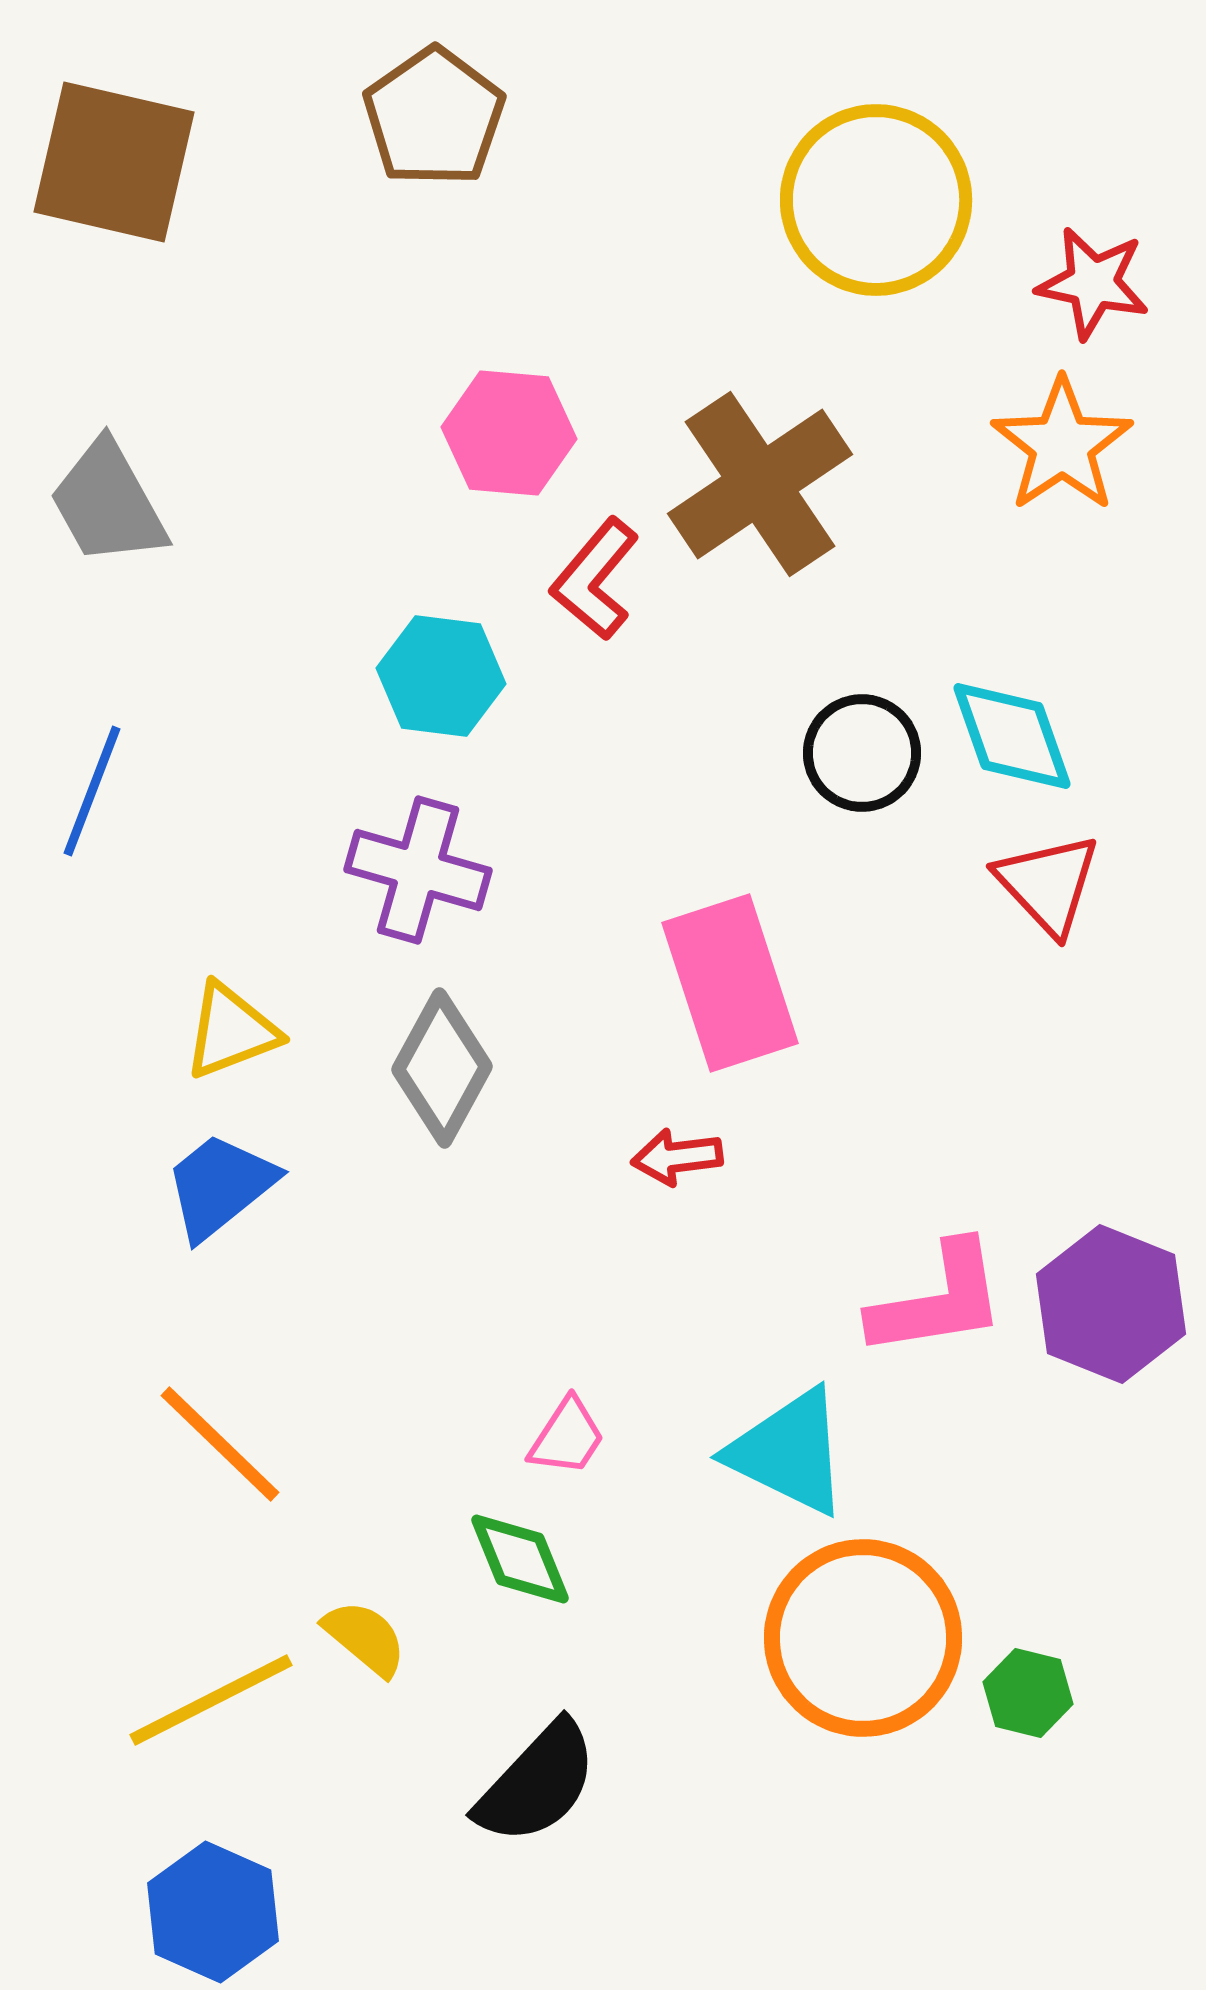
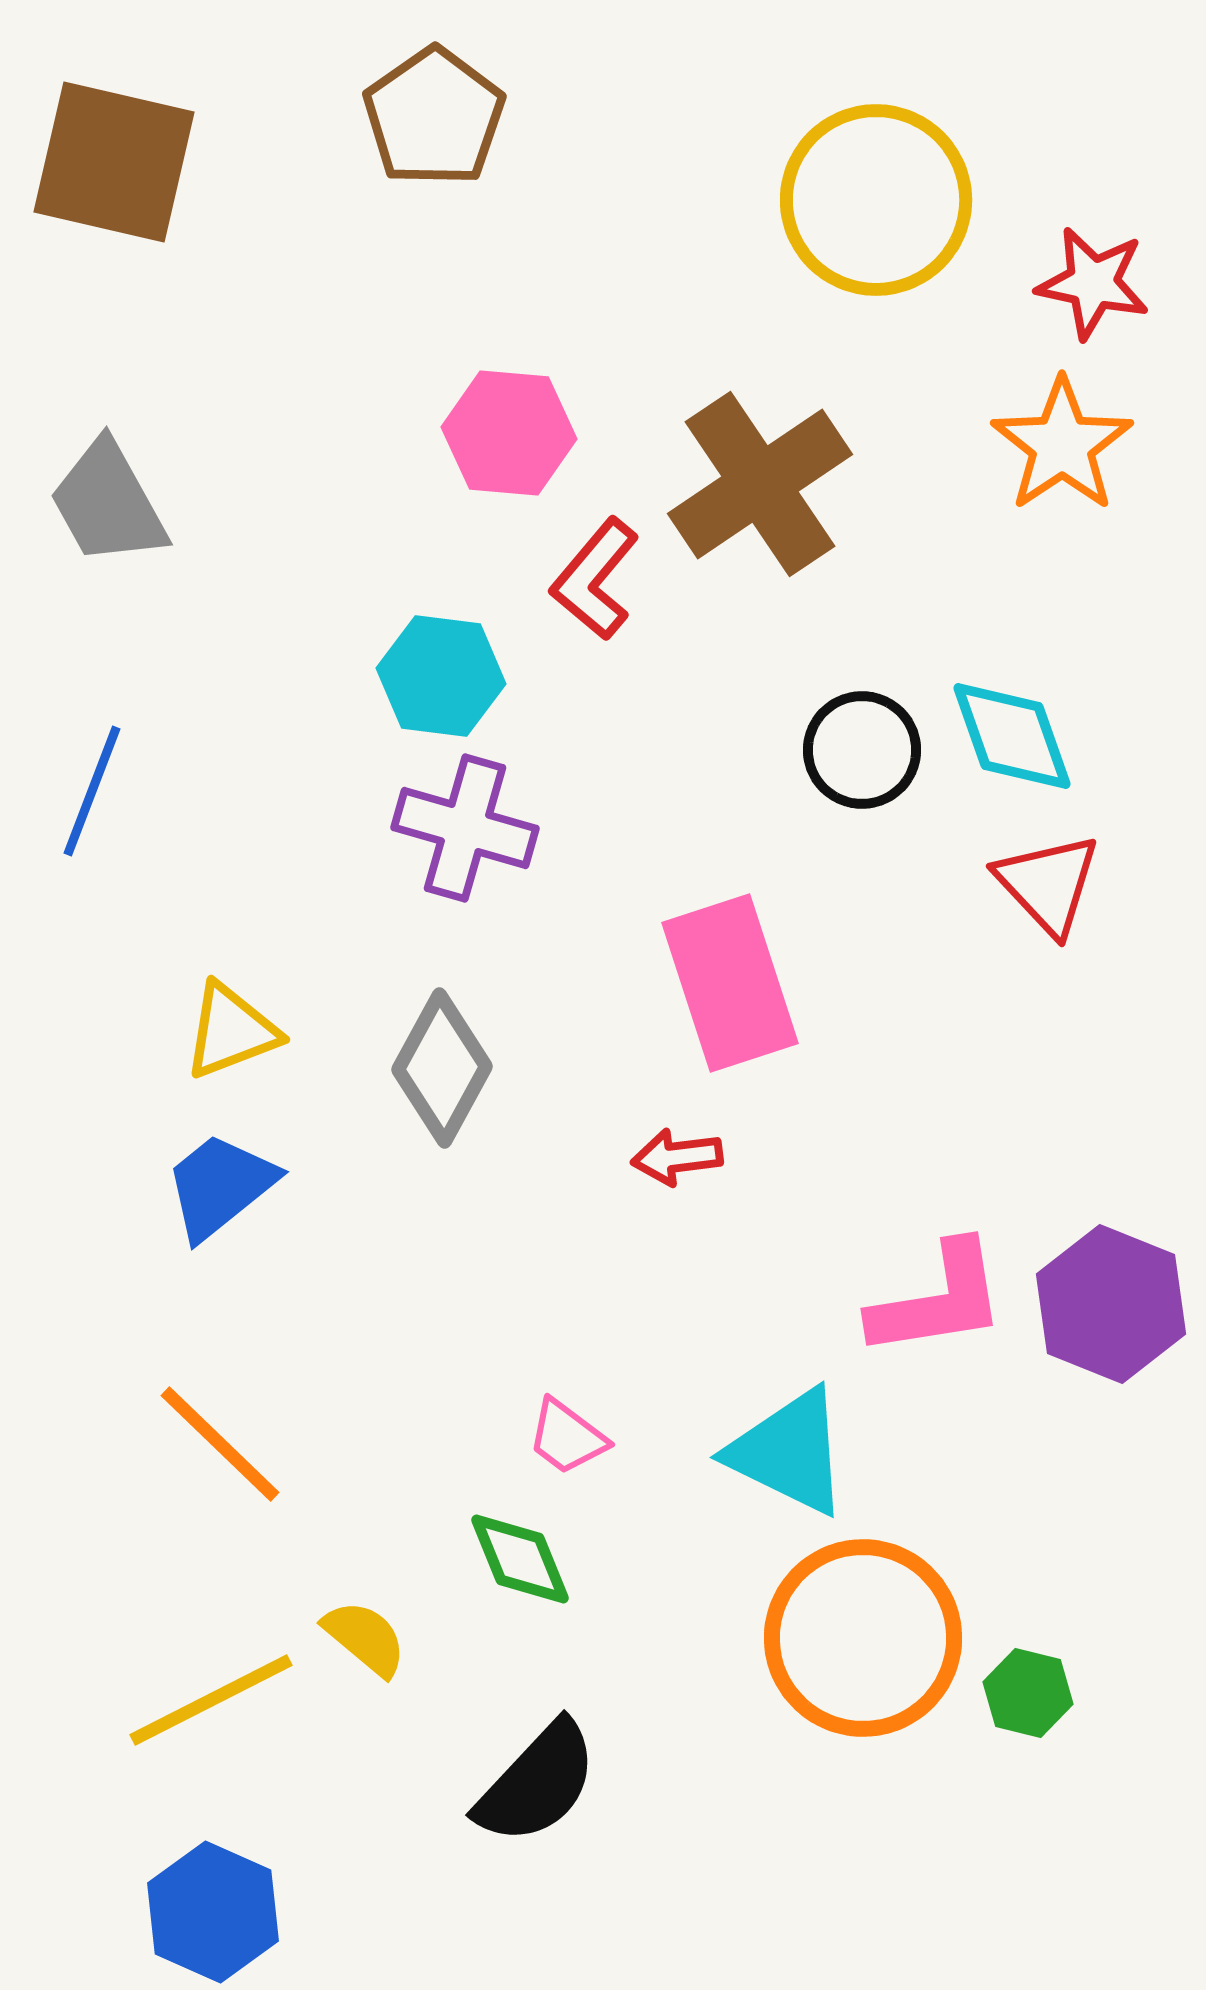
black circle: moved 3 px up
purple cross: moved 47 px right, 42 px up
pink trapezoid: rotated 94 degrees clockwise
